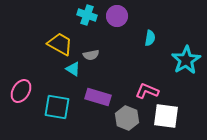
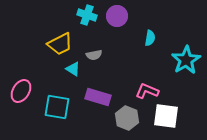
yellow trapezoid: rotated 124 degrees clockwise
gray semicircle: moved 3 px right
